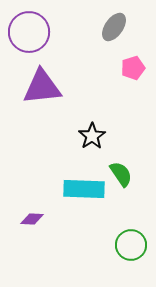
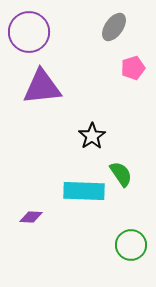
cyan rectangle: moved 2 px down
purple diamond: moved 1 px left, 2 px up
